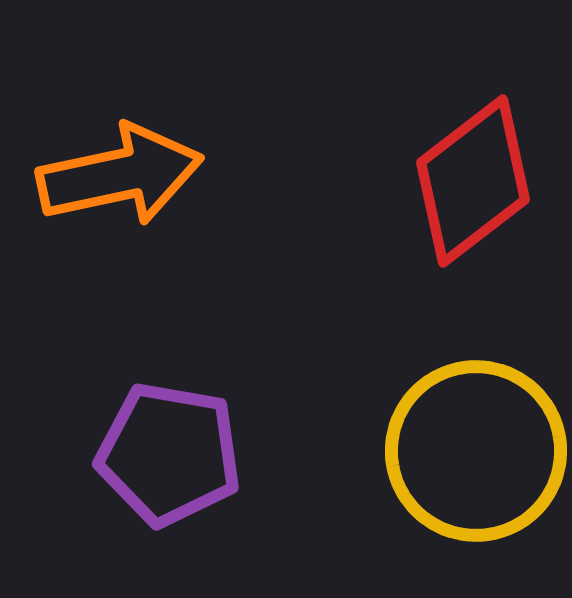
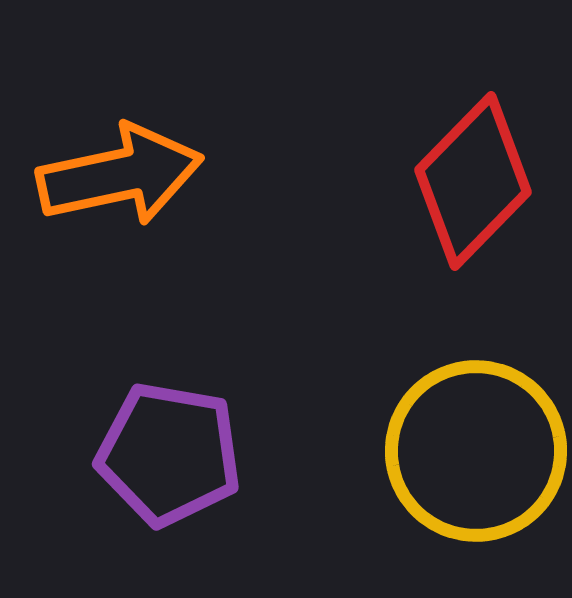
red diamond: rotated 8 degrees counterclockwise
